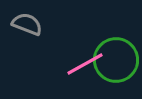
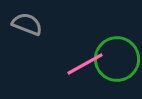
green circle: moved 1 px right, 1 px up
